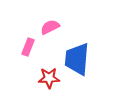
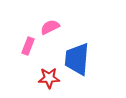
pink rectangle: moved 1 px up
